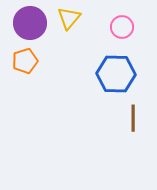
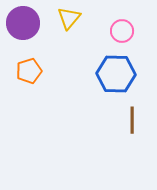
purple circle: moved 7 px left
pink circle: moved 4 px down
orange pentagon: moved 4 px right, 10 px down
brown line: moved 1 px left, 2 px down
